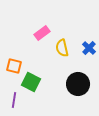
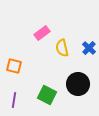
green square: moved 16 px right, 13 px down
